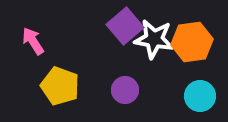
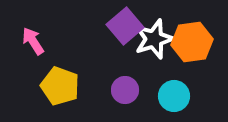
white star: rotated 27 degrees counterclockwise
cyan circle: moved 26 px left
